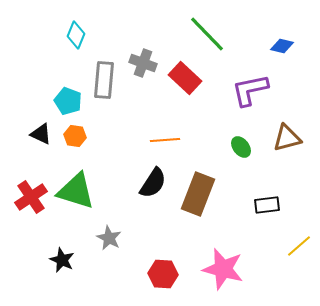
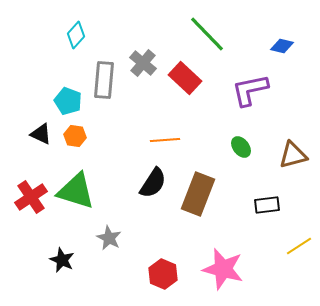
cyan diamond: rotated 20 degrees clockwise
gray cross: rotated 20 degrees clockwise
brown triangle: moved 6 px right, 17 px down
yellow line: rotated 8 degrees clockwise
red hexagon: rotated 20 degrees clockwise
